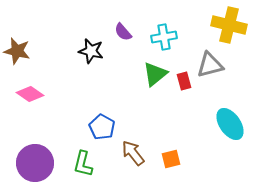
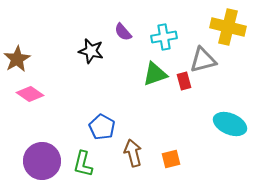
yellow cross: moved 1 px left, 2 px down
brown star: moved 8 px down; rotated 28 degrees clockwise
gray triangle: moved 7 px left, 5 px up
green triangle: rotated 20 degrees clockwise
cyan ellipse: rotated 32 degrees counterclockwise
brown arrow: rotated 24 degrees clockwise
purple circle: moved 7 px right, 2 px up
